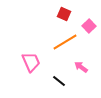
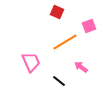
red square: moved 7 px left, 2 px up
pink square: rotated 24 degrees clockwise
